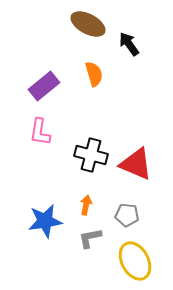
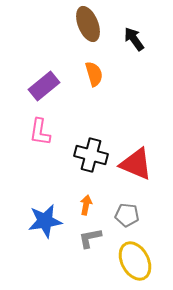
brown ellipse: rotated 40 degrees clockwise
black arrow: moved 5 px right, 5 px up
